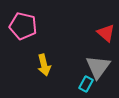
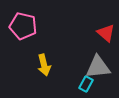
gray triangle: rotated 48 degrees clockwise
